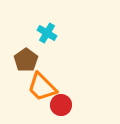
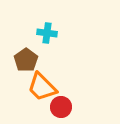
cyan cross: rotated 24 degrees counterclockwise
red circle: moved 2 px down
